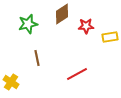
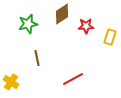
yellow rectangle: rotated 63 degrees counterclockwise
red line: moved 4 px left, 5 px down
